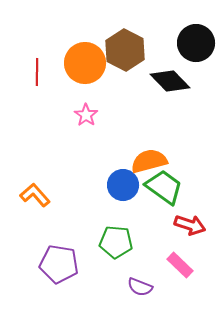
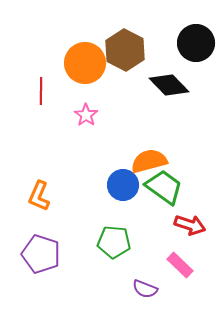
red line: moved 4 px right, 19 px down
black diamond: moved 1 px left, 4 px down
orange L-shape: moved 4 px right, 1 px down; rotated 116 degrees counterclockwise
green pentagon: moved 2 px left
purple pentagon: moved 18 px left, 10 px up; rotated 9 degrees clockwise
purple semicircle: moved 5 px right, 2 px down
